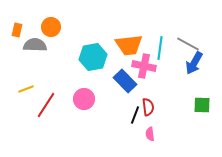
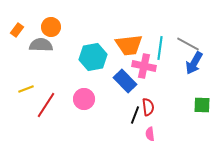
orange rectangle: rotated 24 degrees clockwise
gray semicircle: moved 6 px right
